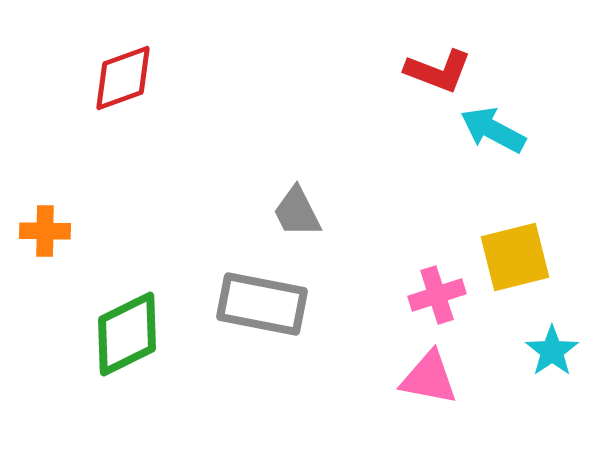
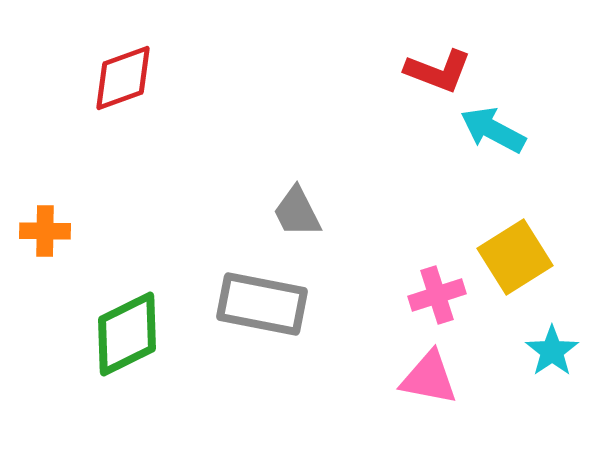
yellow square: rotated 18 degrees counterclockwise
